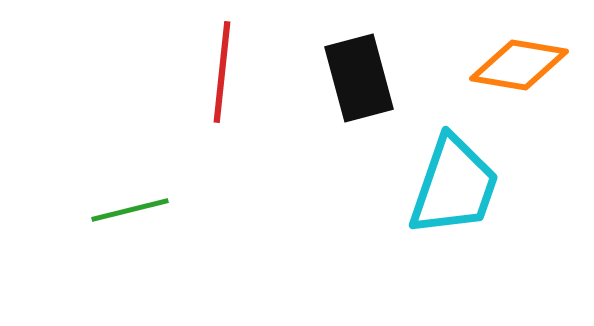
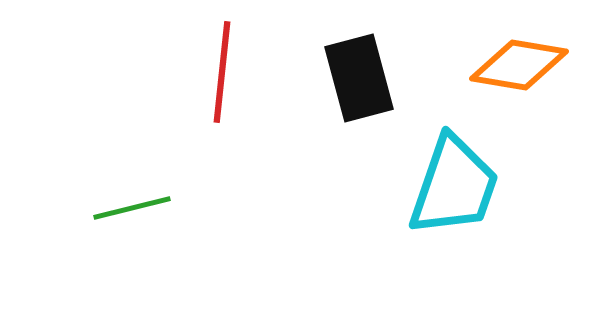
green line: moved 2 px right, 2 px up
